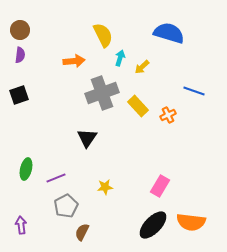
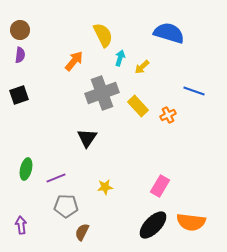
orange arrow: rotated 45 degrees counterclockwise
gray pentagon: rotated 30 degrees clockwise
